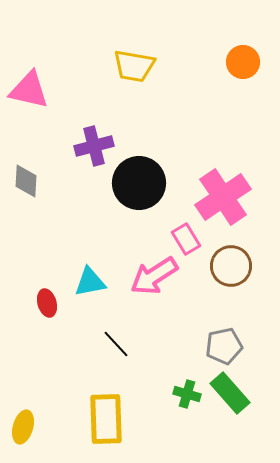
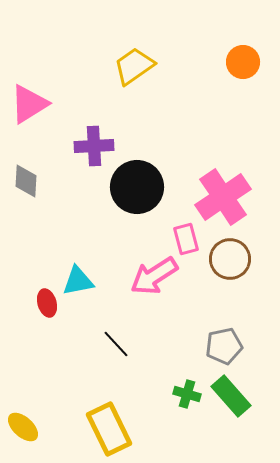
yellow trapezoid: rotated 135 degrees clockwise
pink triangle: moved 14 px down; rotated 45 degrees counterclockwise
purple cross: rotated 12 degrees clockwise
black circle: moved 2 px left, 4 px down
pink rectangle: rotated 16 degrees clockwise
brown circle: moved 1 px left, 7 px up
cyan triangle: moved 12 px left, 1 px up
green rectangle: moved 1 px right, 3 px down
yellow rectangle: moved 3 px right, 10 px down; rotated 24 degrees counterclockwise
yellow ellipse: rotated 64 degrees counterclockwise
